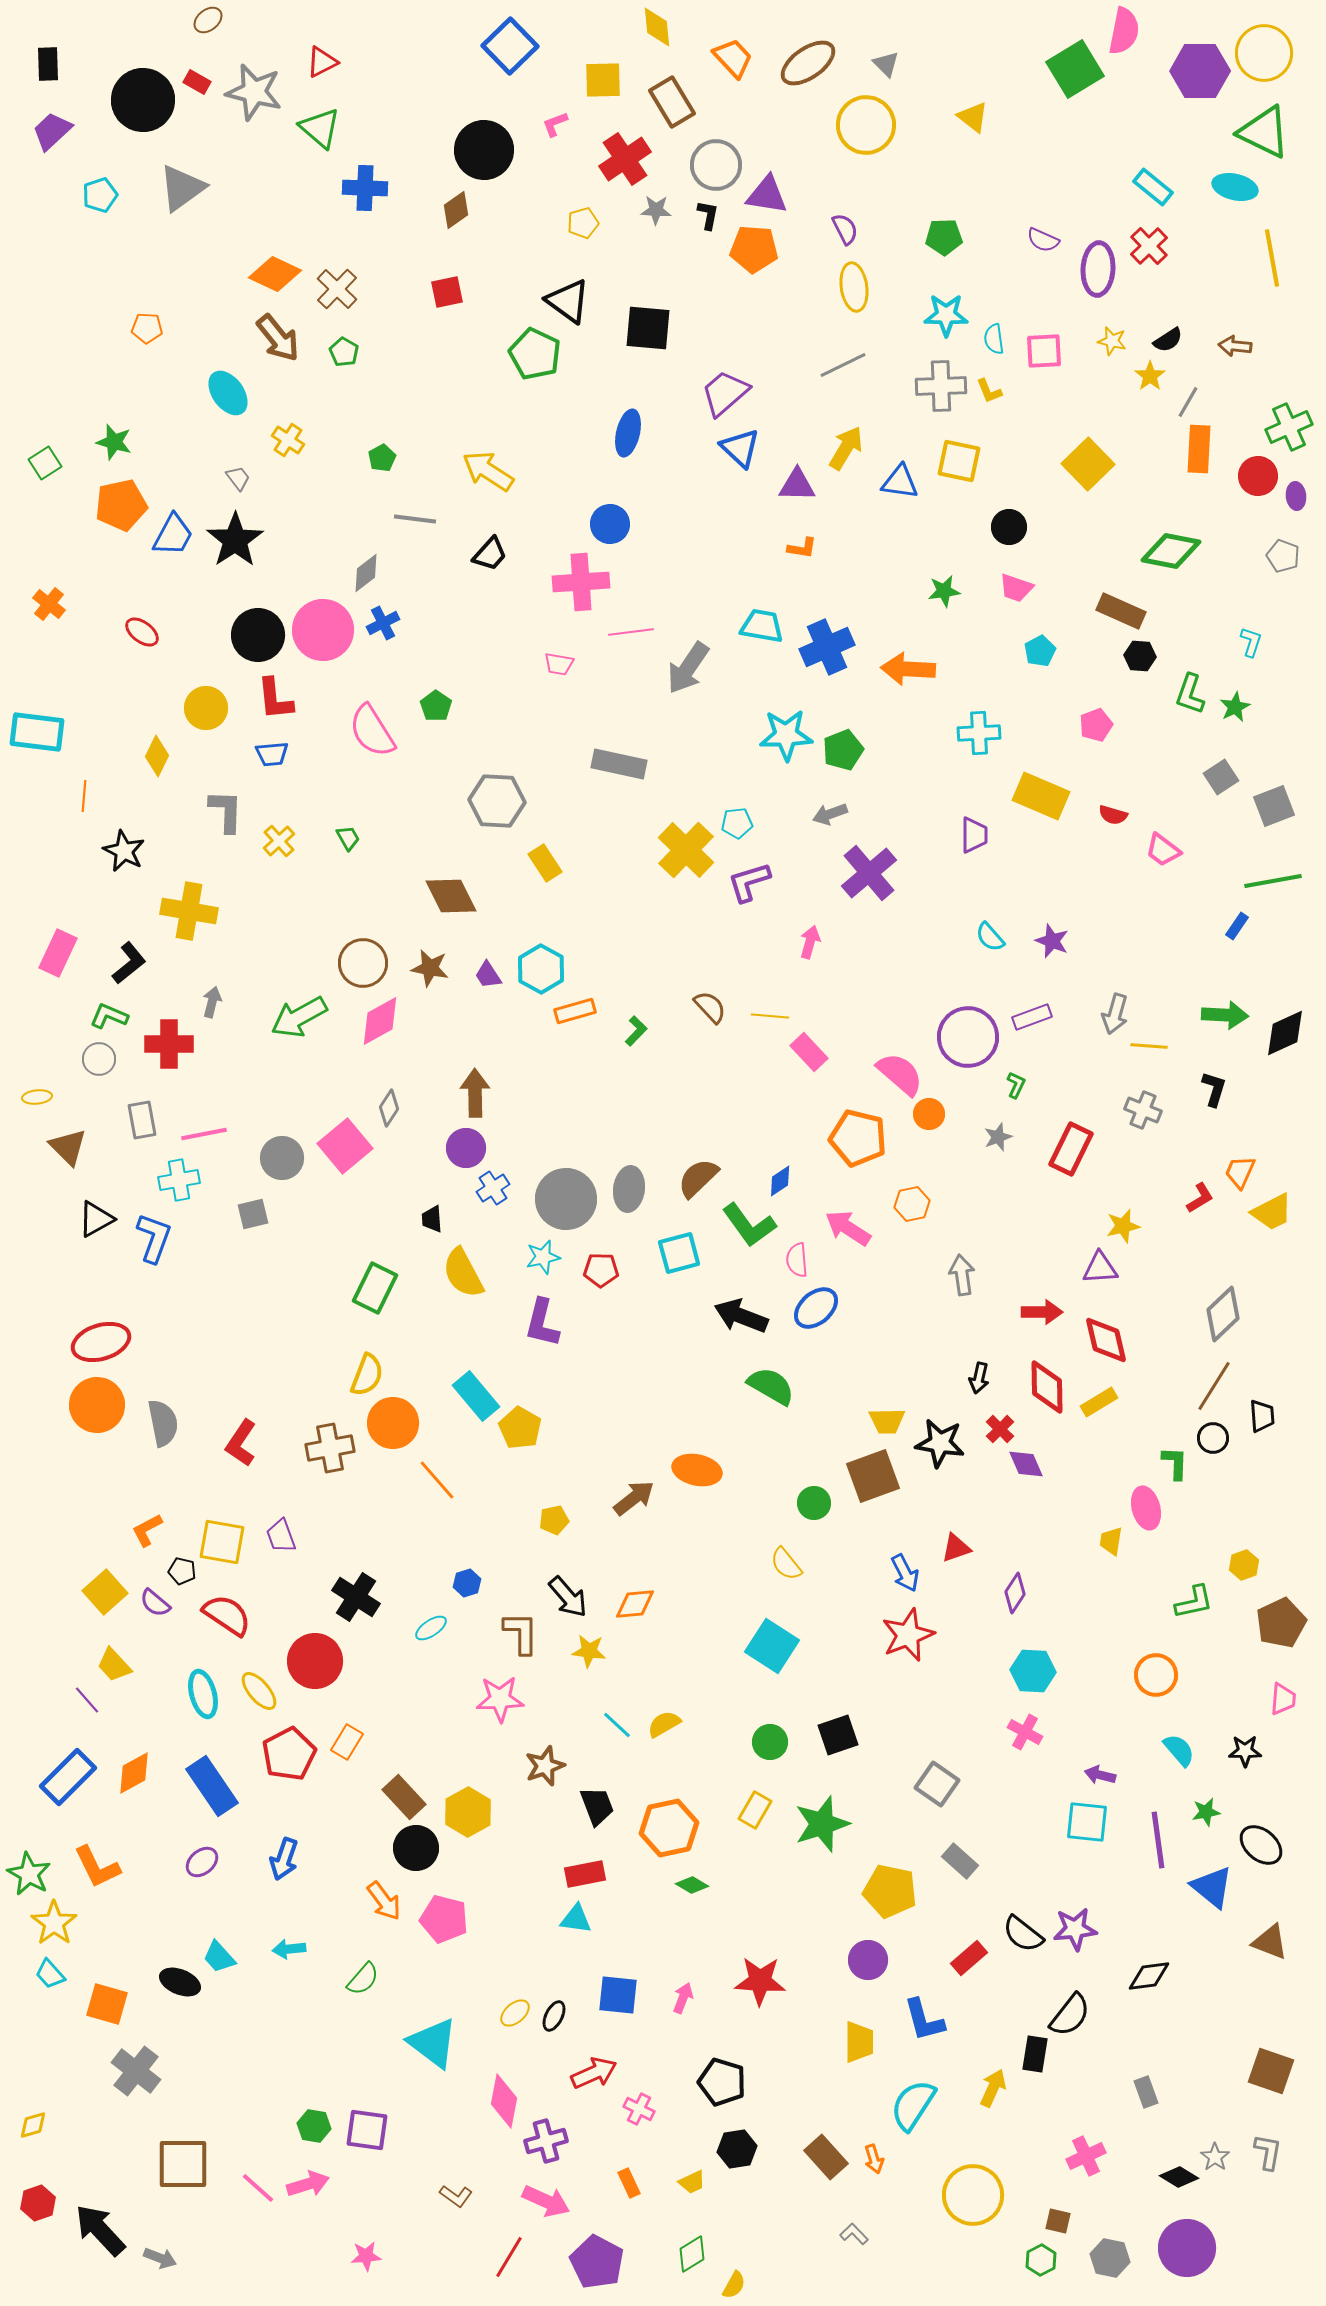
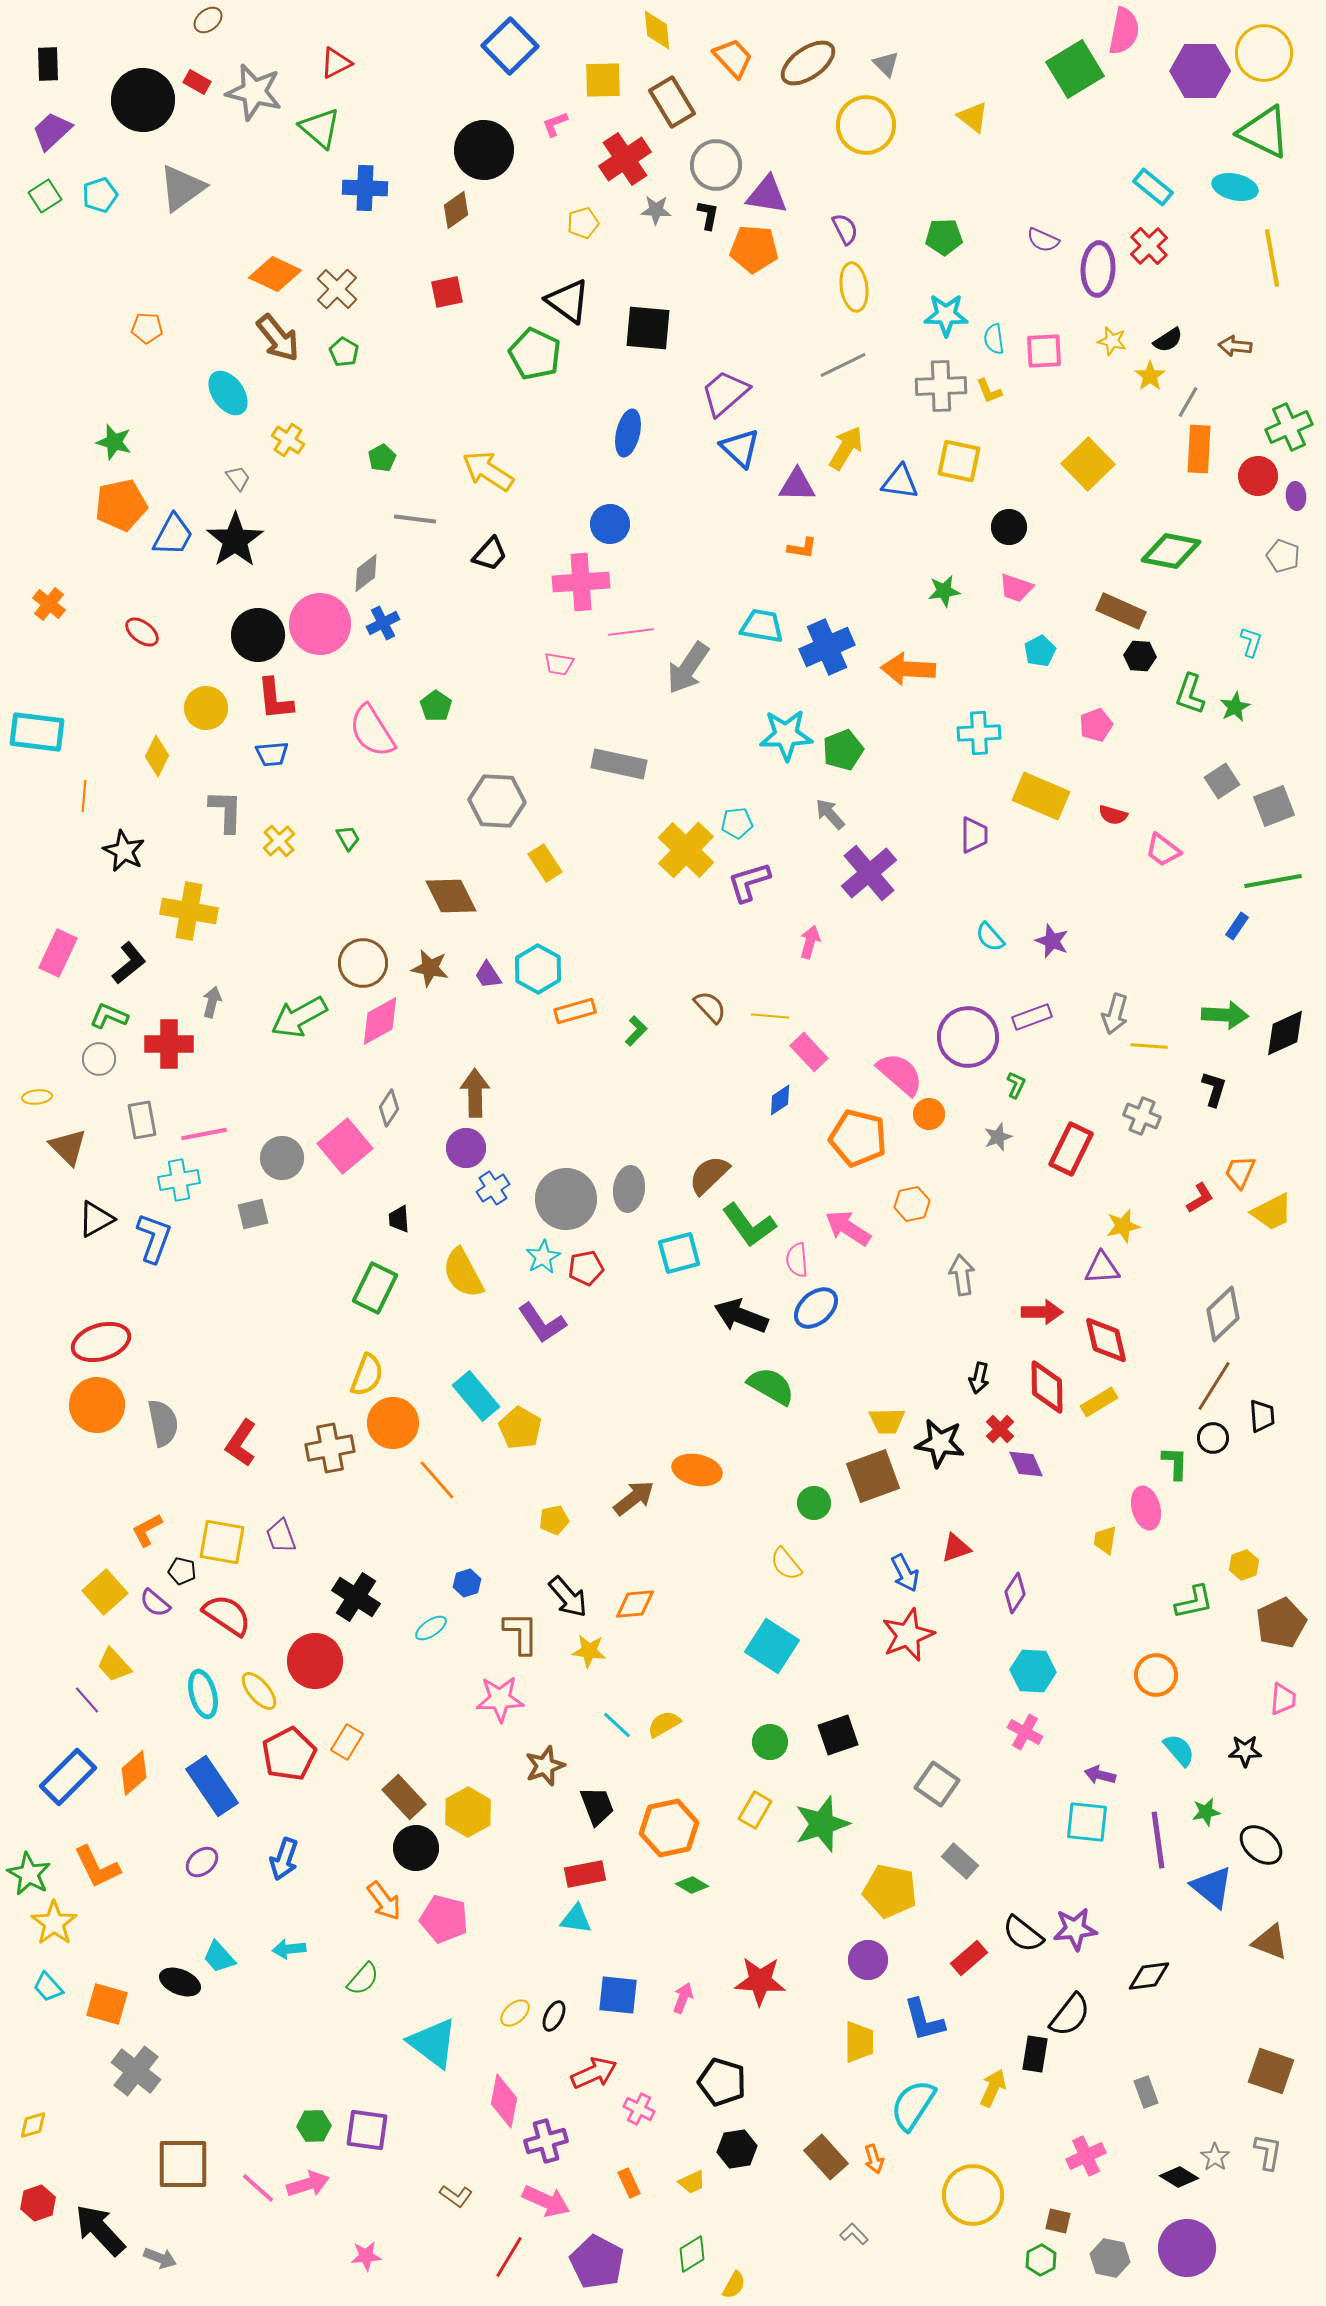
yellow diamond at (657, 27): moved 3 px down
red triangle at (322, 62): moved 14 px right, 1 px down
green square at (45, 463): moved 267 px up
pink circle at (323, 630): moved 3 px left, 6 px up
gray square at (1221, 777): moved 1 px right, 4 px down
gray arrow at (830, 814): rotated 68 degrees clockwise
cyan hexagon at (541, 969): moved 3 px left
gray cross at (1143, 1110): moved 1 px left, 6 px down
brown semicircle at (698, 1178): moved 11 px right, 3 px up
blue diamond at (780, 1181): moved 81 px up
black trapezoid at (432, 1219): moved 33 px left
cyan star at (543, 1257): rotated 16 degrees counterclockwise
purple triangle at (1100, 1268): moved 2 px right
red pentagon at (601, 1270): moved 15 px left, 2 px up; rotated 12 degrees counterclockwise
purple L-shape at (542, 1323): rotated 48 degrees counterclockwise
yellow trapezoid at (1111, 1541): moved 6 px left, 1 px up
orange diamond at (134, 1773): rotated 12 degrees counterclockwise
cyan trapezoid at (50, 1974): moved 2 px left, 13 px down
green hexagon at (314, 2126): rotated 12 degrees counterclockwise
